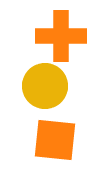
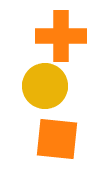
orange square: moved 2 px right, 1 px up
